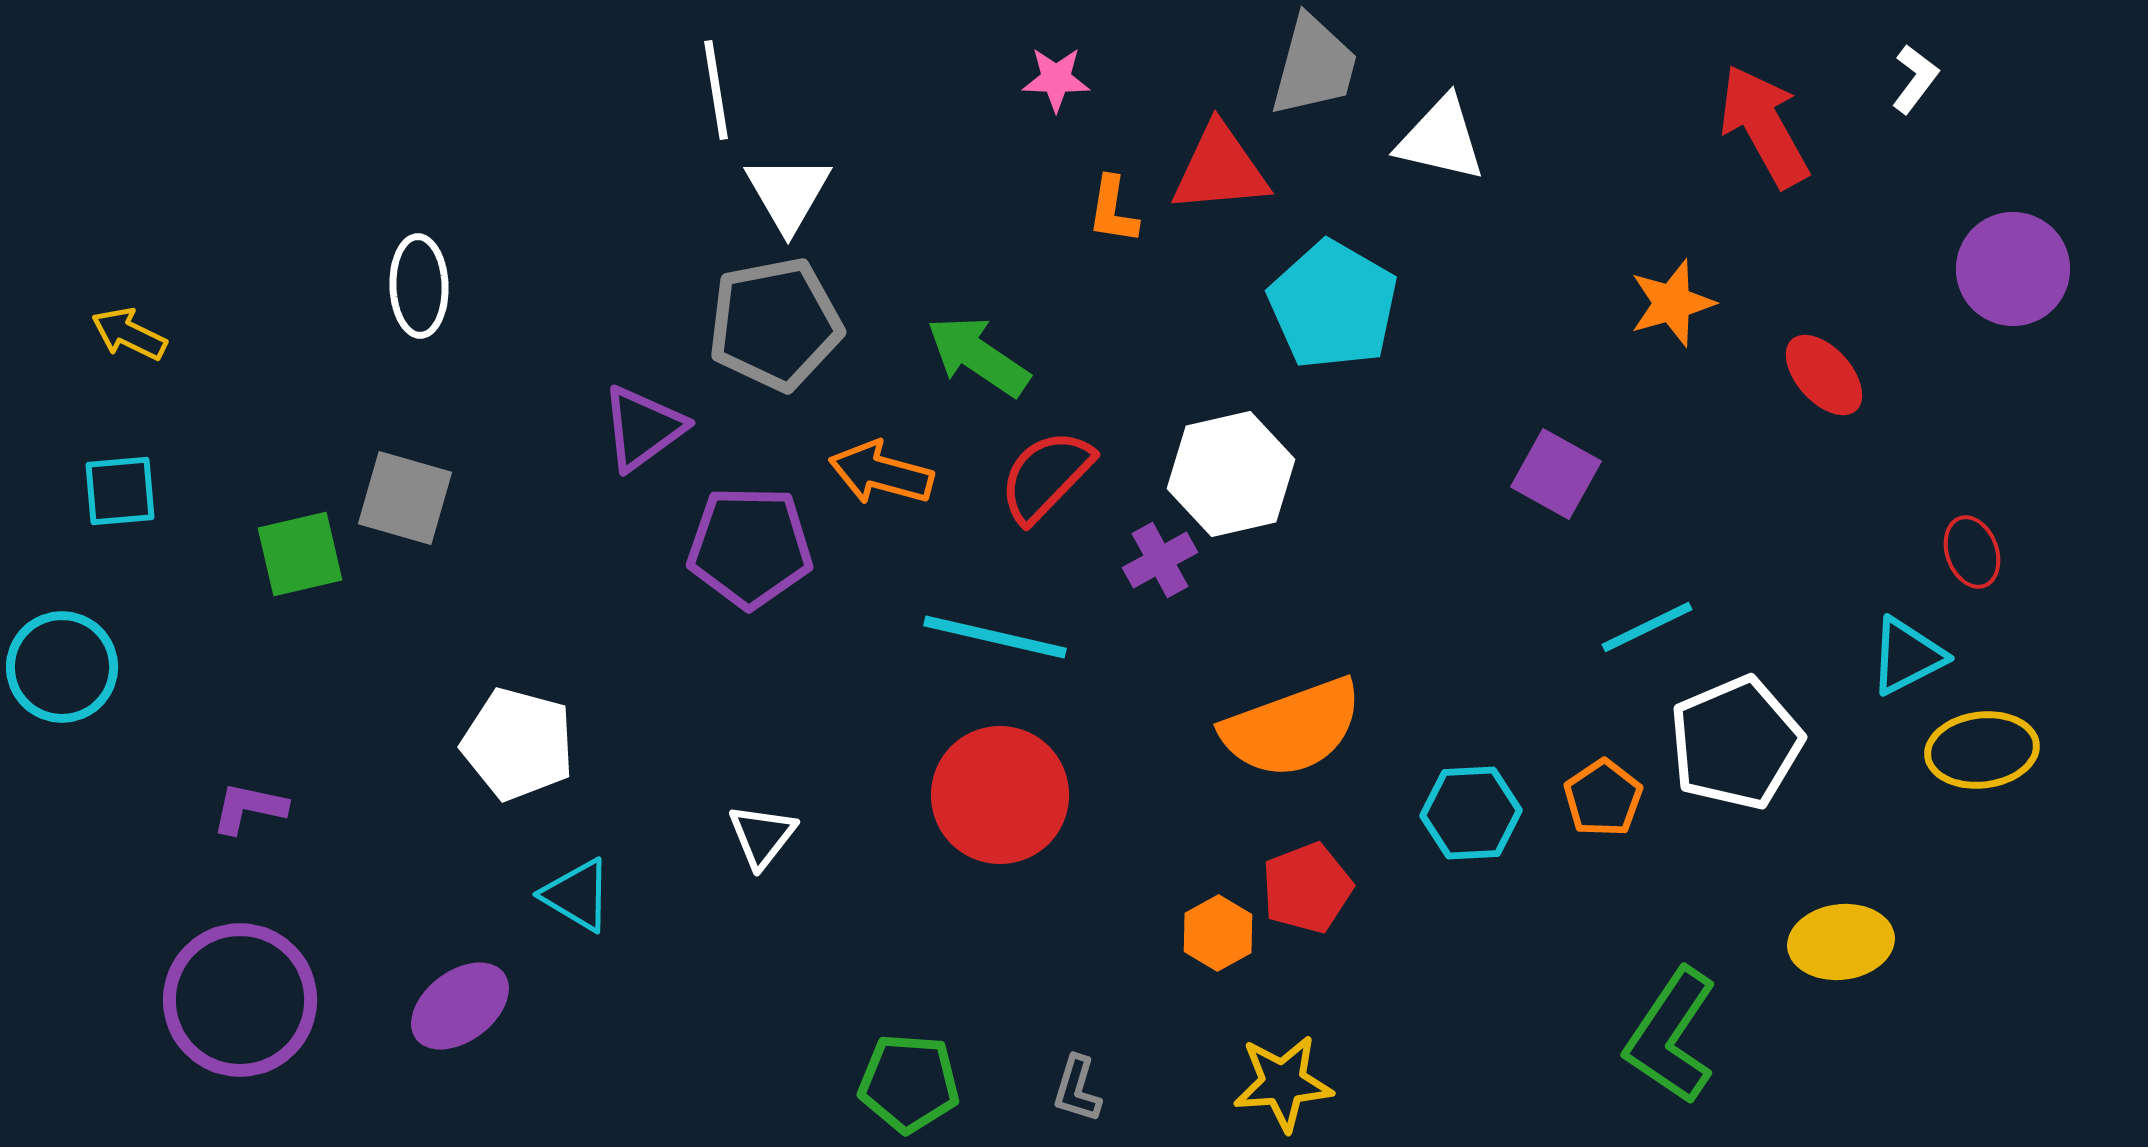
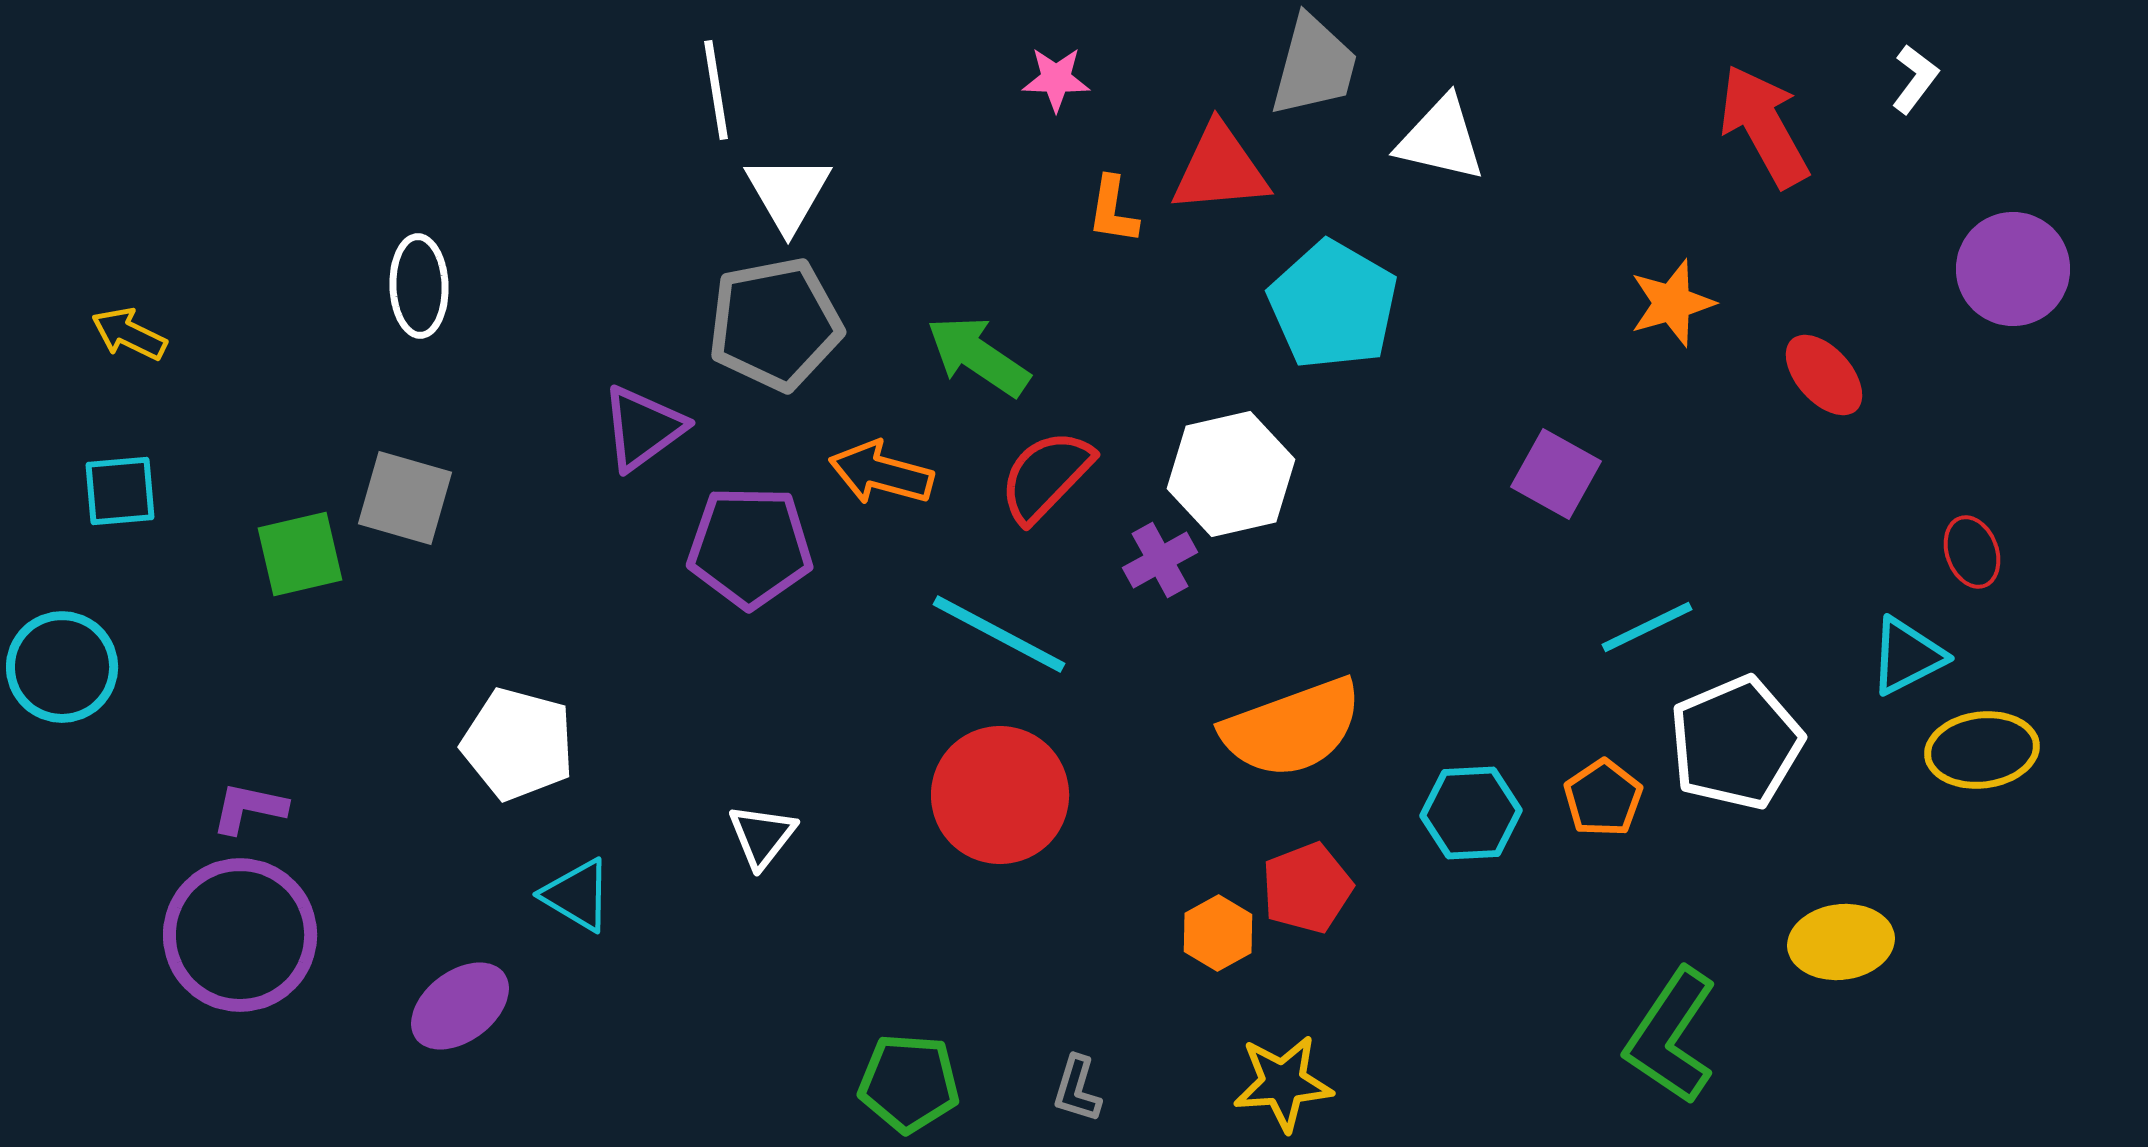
cyan line at (995, 637): moved 4 px right, 3 px up; rotated 15 degrees clockwise
purple circle at (240, 1000): moved 65 px up
